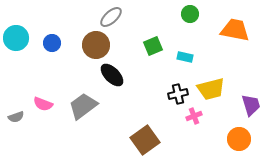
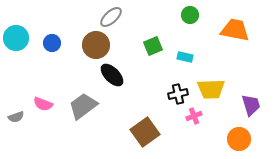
green circle: moved 1 px down
yellow trapezoid: rotated 12 degrees clockwise
brown square: moved 8 px up
